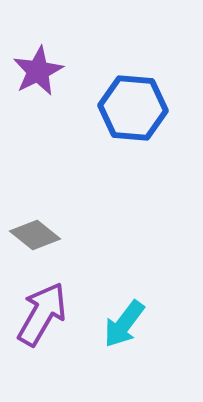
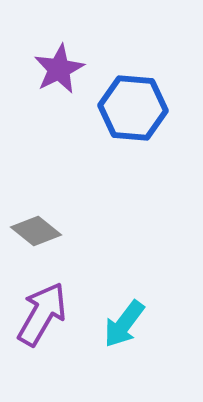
purple star: moved 21 px right, 2 px up
gray diamond: moved 1 px right, 4 px up
